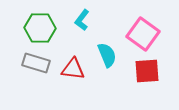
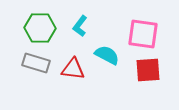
cyan L-shape: moved 2 px left, 6 px down
pink square: rotated 28 degrees counterclockwise
cyan semicircle: rotated 40 degrees counterclockwise
red square: moved 1 px right, 1 px up
